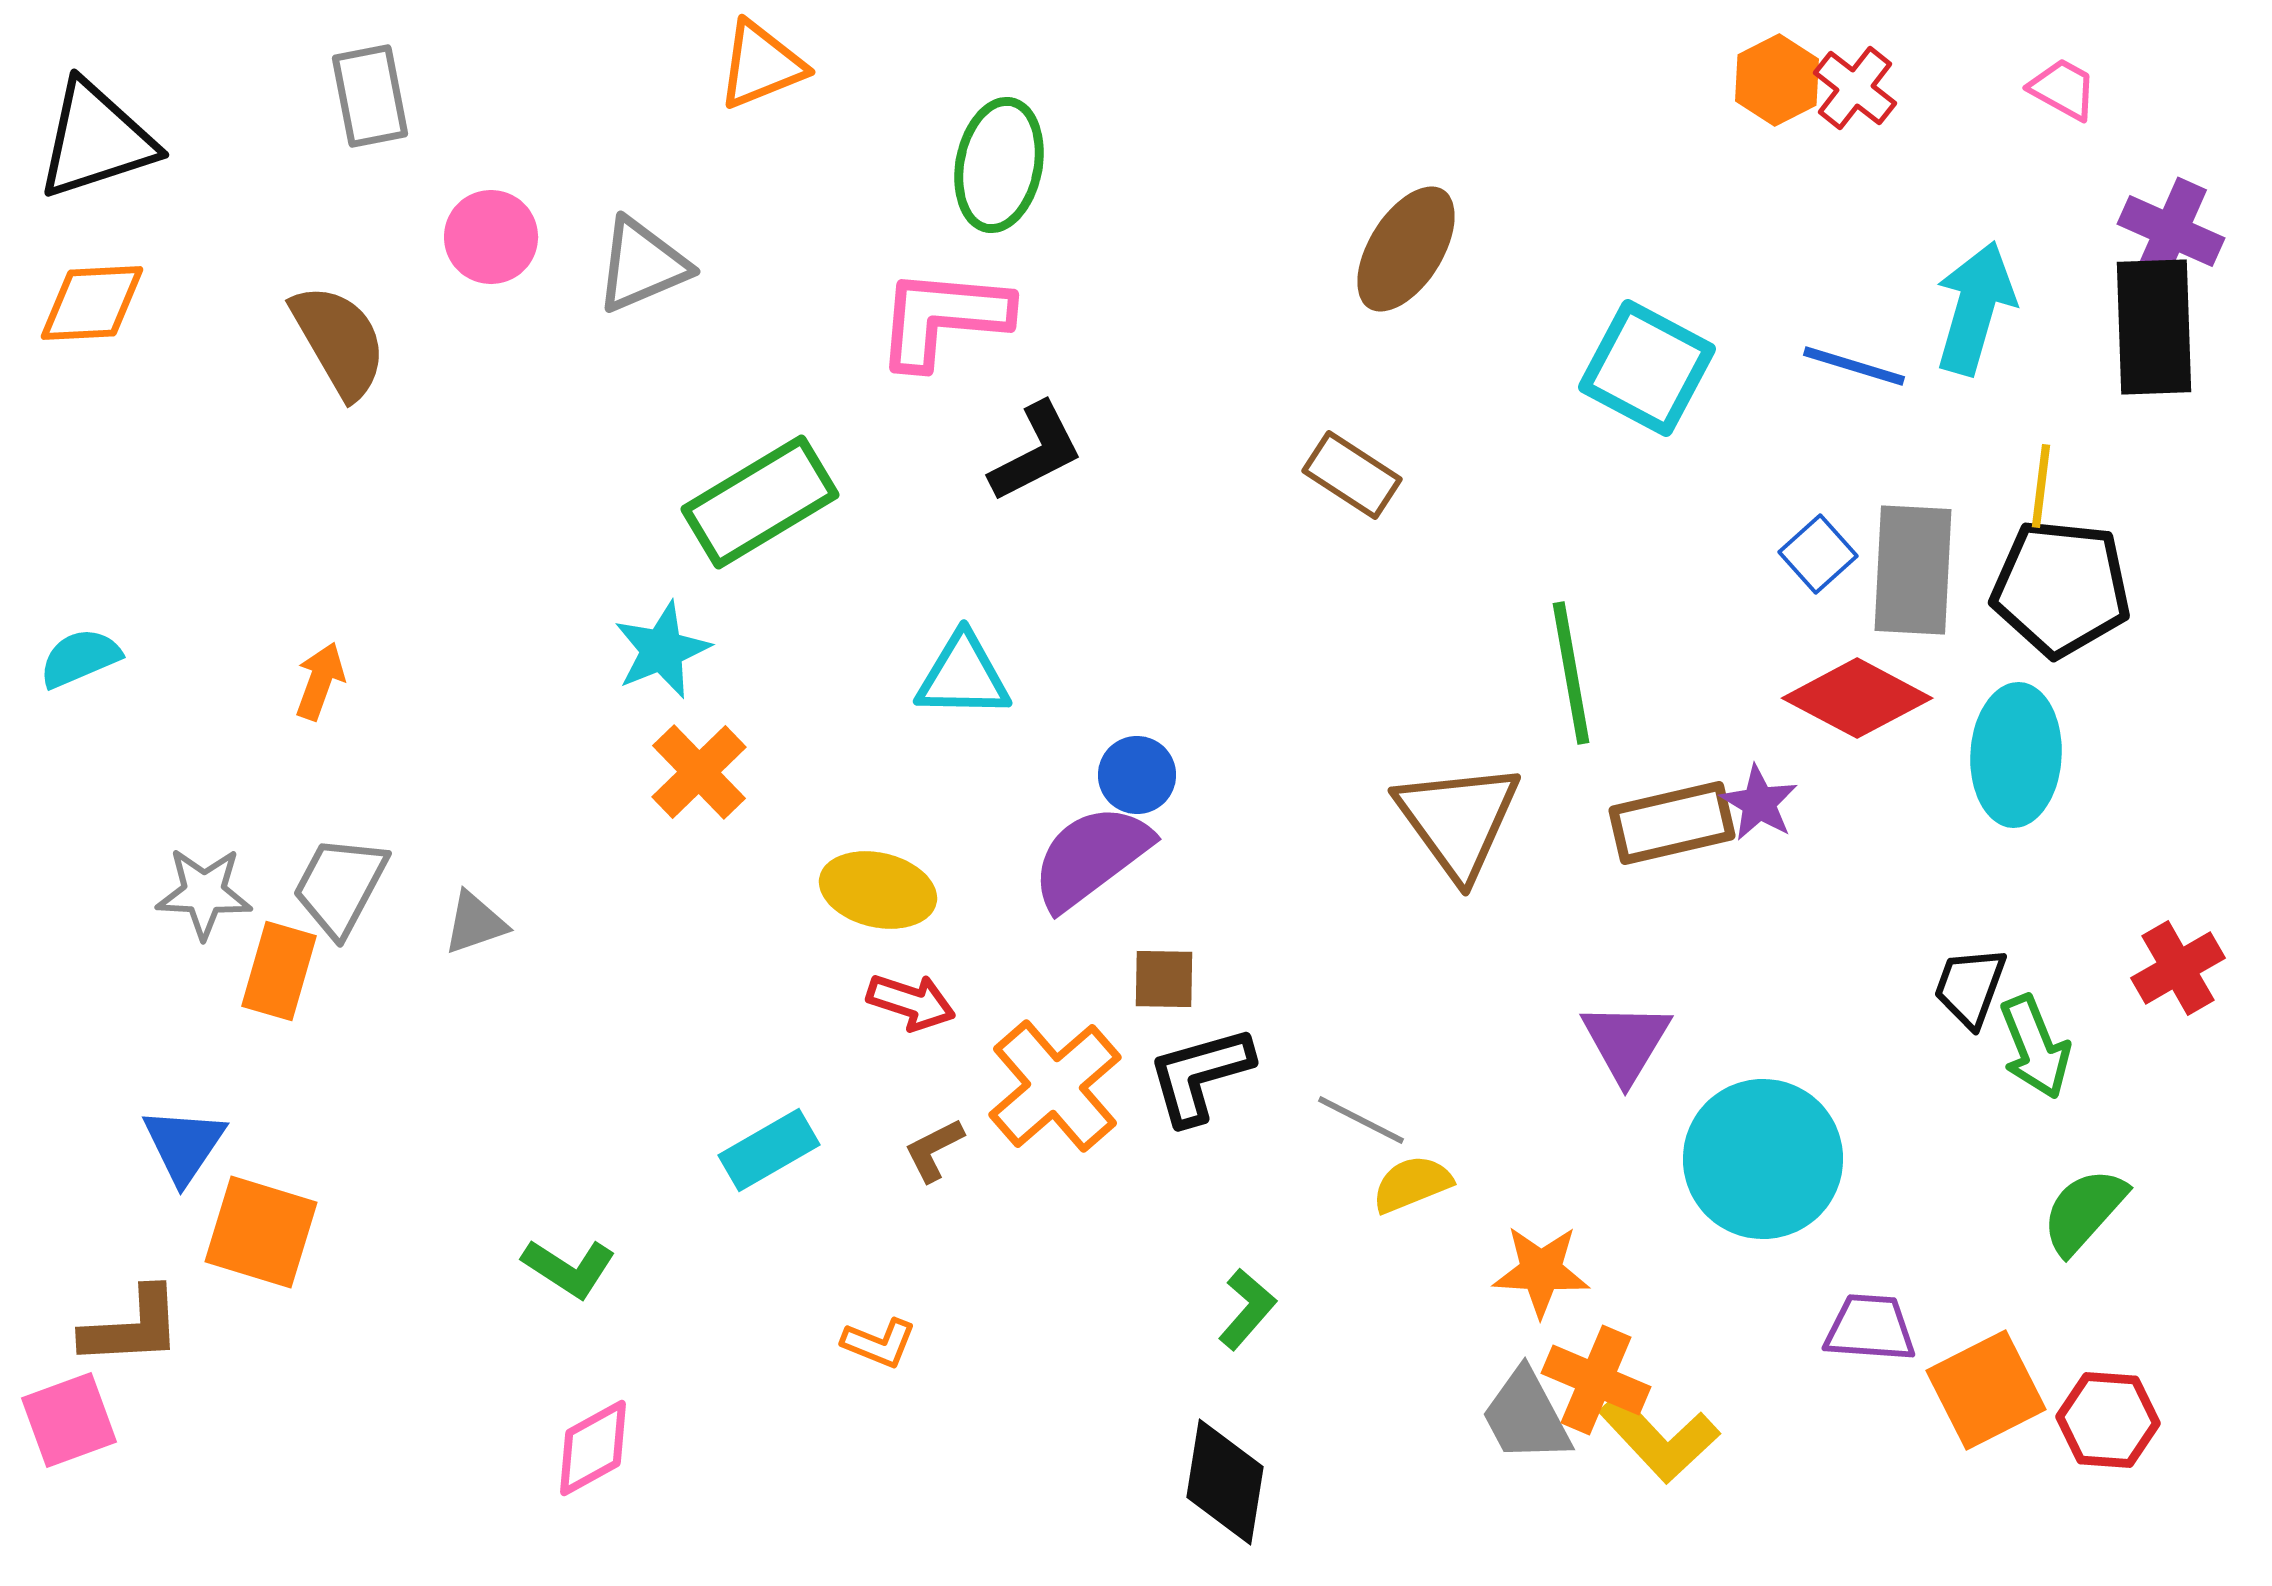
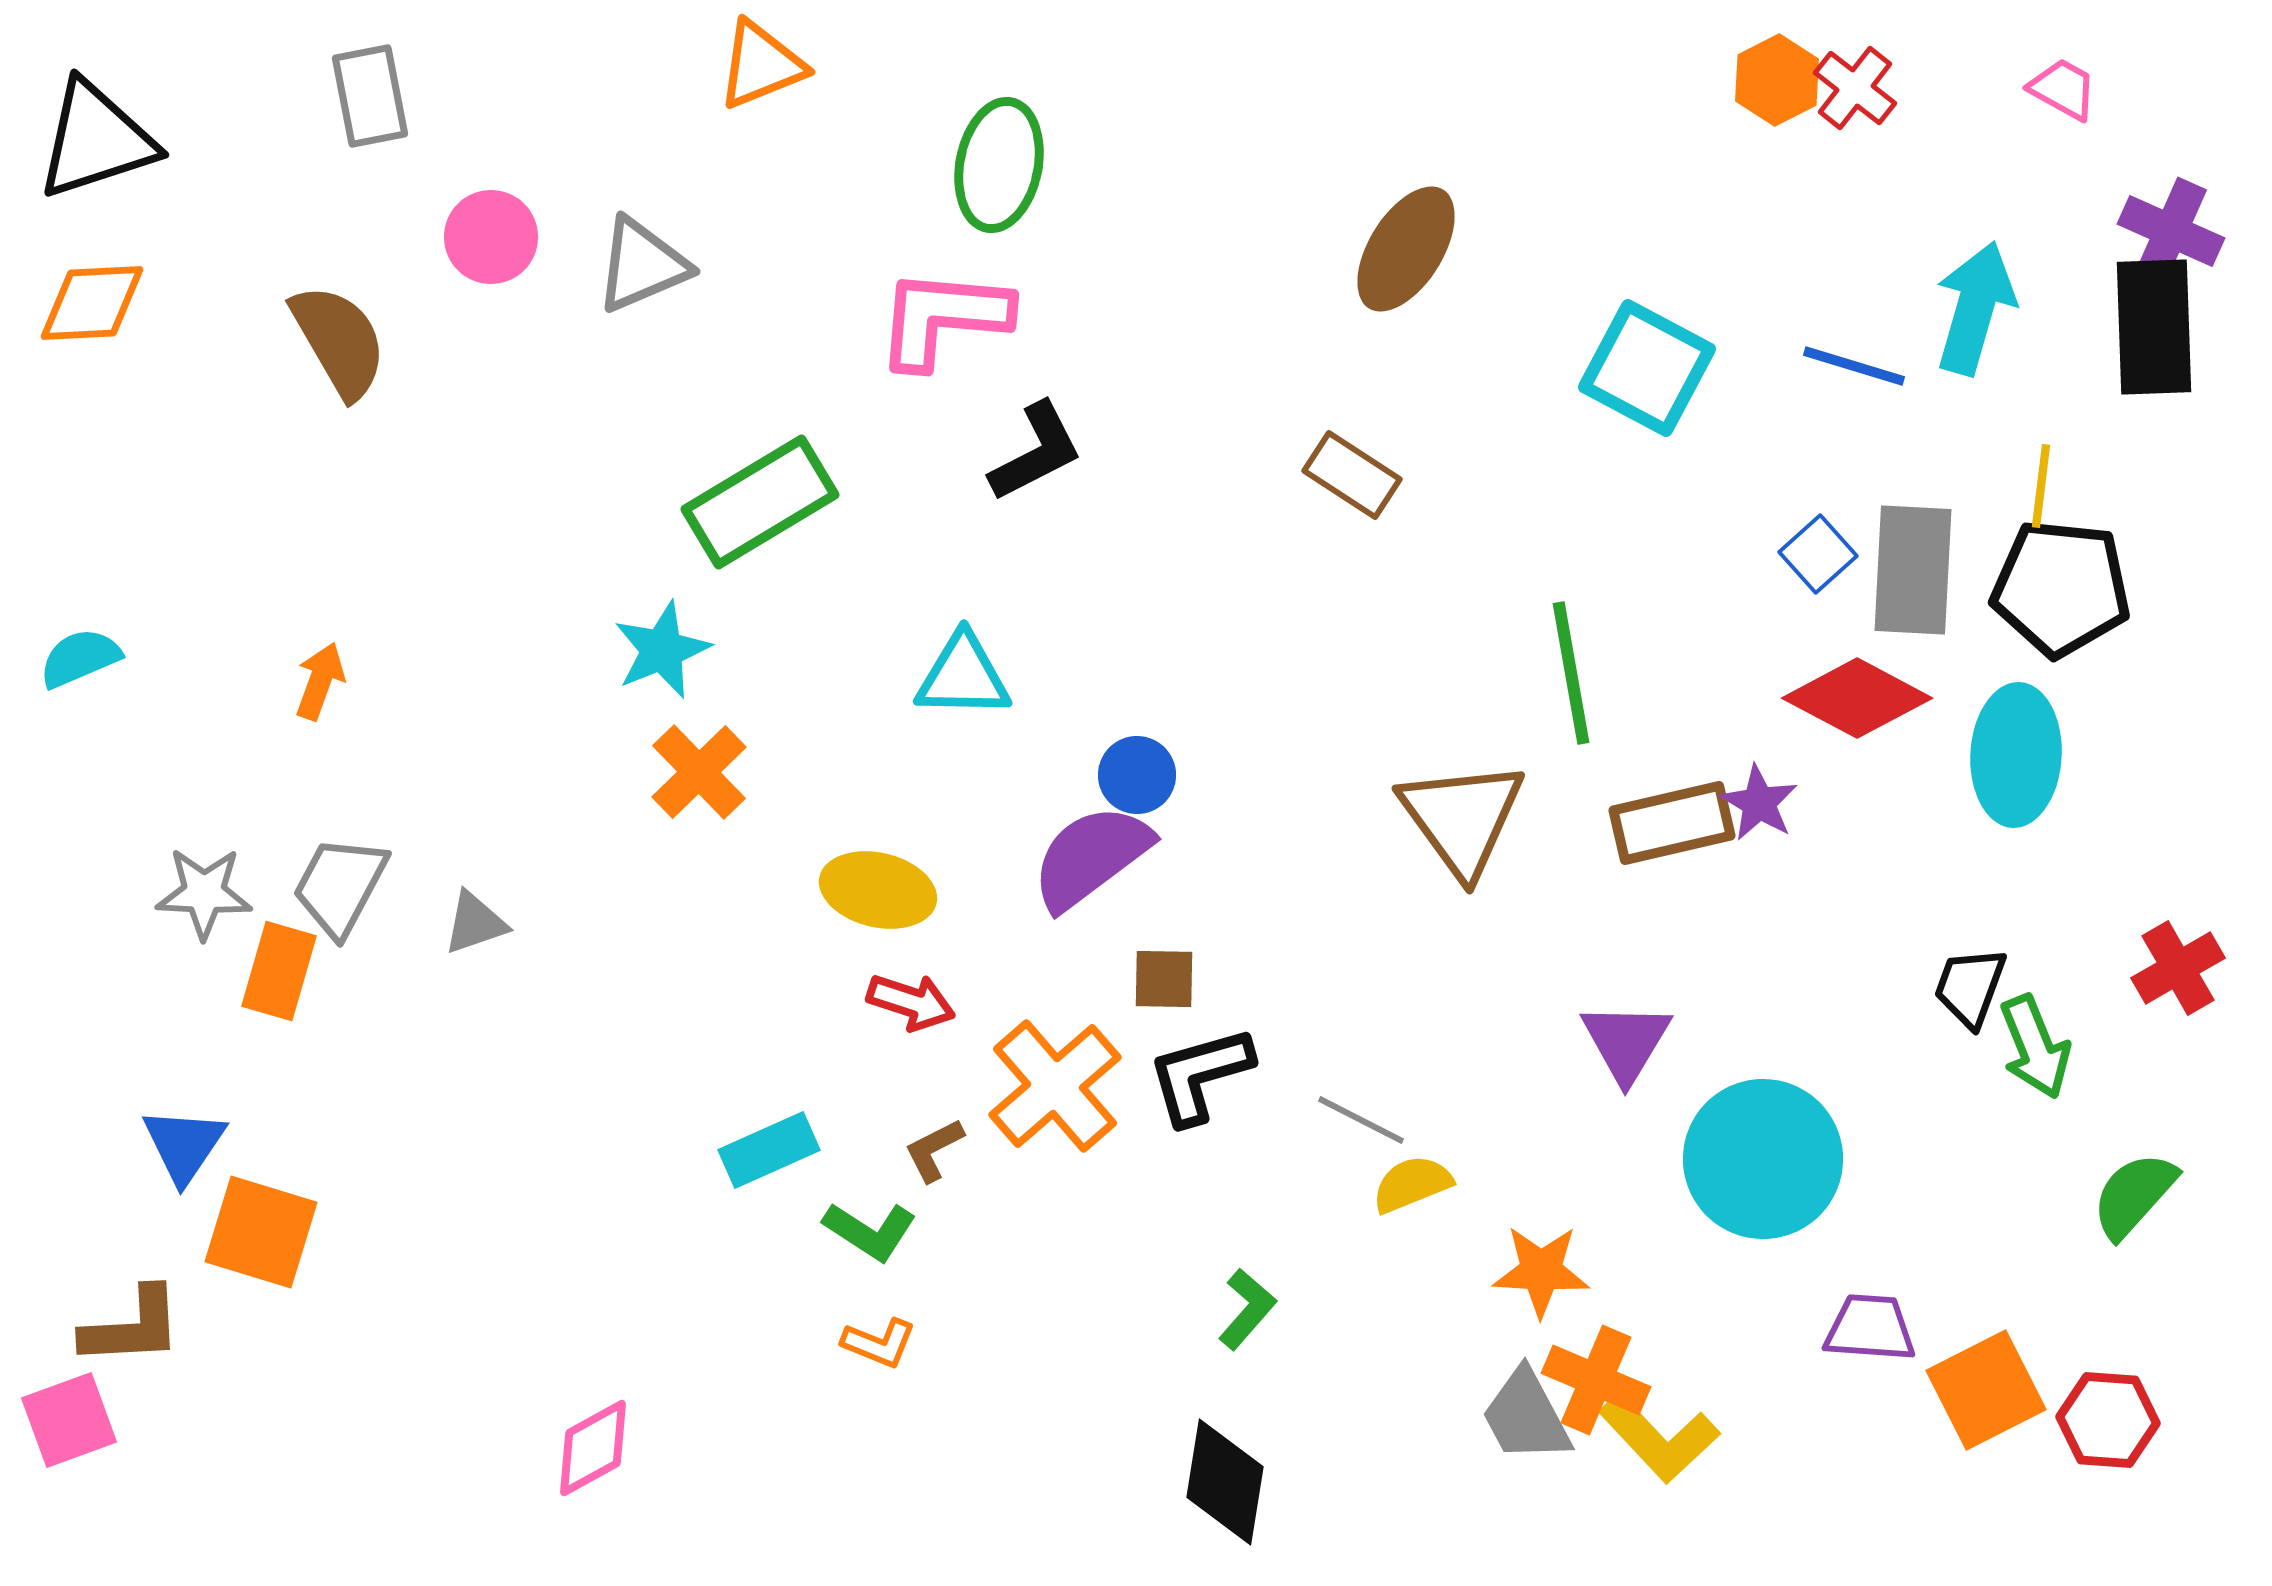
brown triangle at (1458, 820): moved 4 px right, 2 px up
cyan rectangle at (769, 1150): rotated 6 degrees clockwise
green semicircle at (2084, 1211): moved 50 px right, 16 px up
green L-shape at (569, 1268): moved 301 px right, 37 px up
